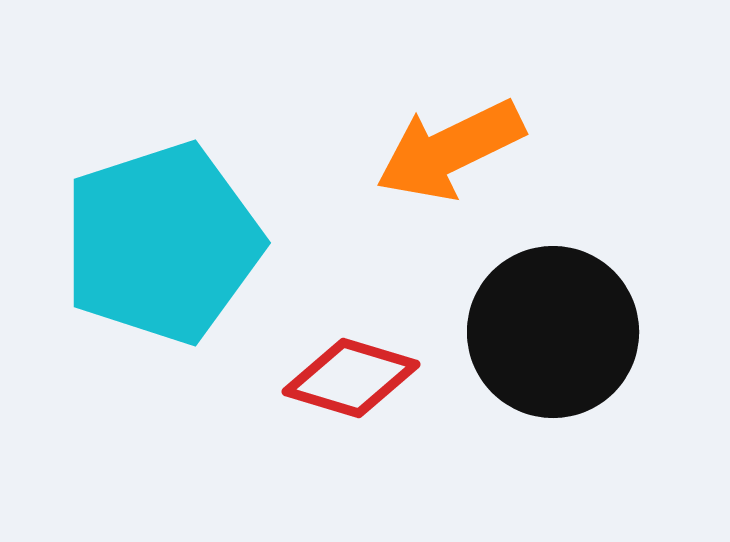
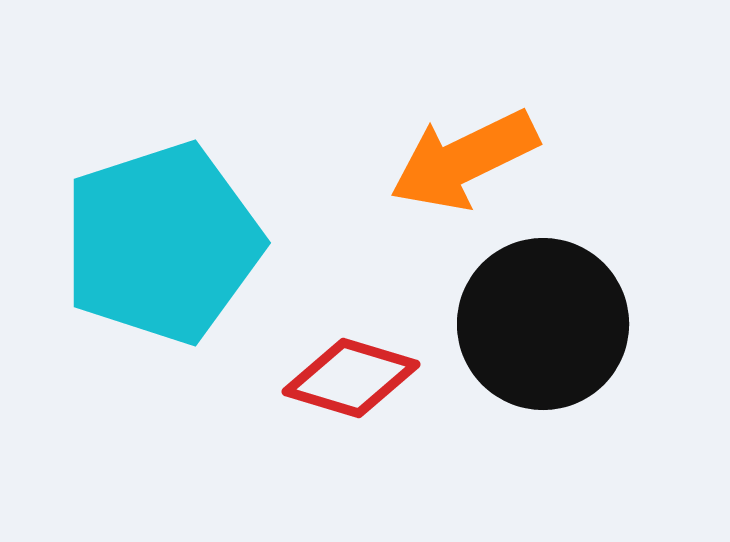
orange arrow: moved 14 px right, 10 px down
black circle: moved 10 px left, 8 px up
